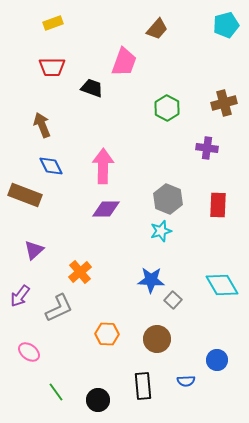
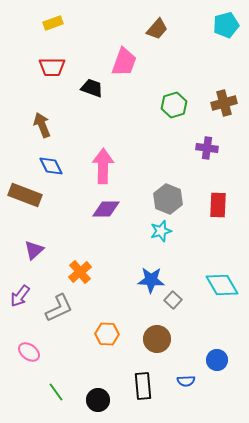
green hexagon: moved 7 px right, 3 px up; rotated 15 degrees clockwise
